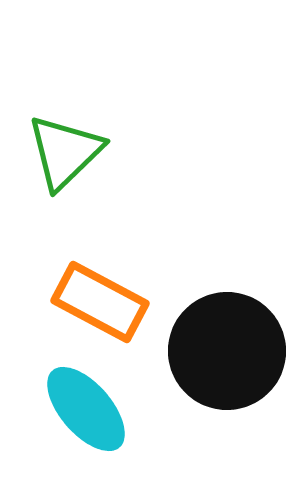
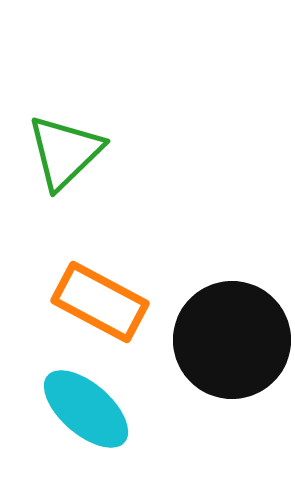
black circle: moved 5 px right, 11 px up
cyan ellipse: rotated 8 degrees counterclockwise
